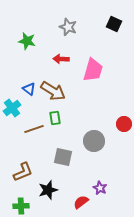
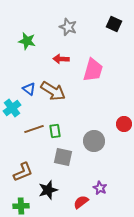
green rectangle: moved 13 px down
